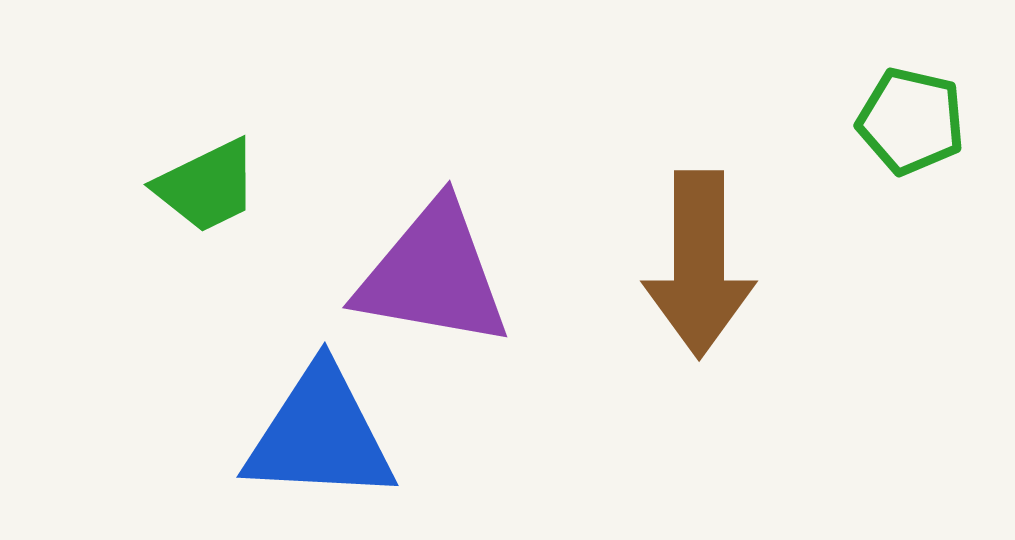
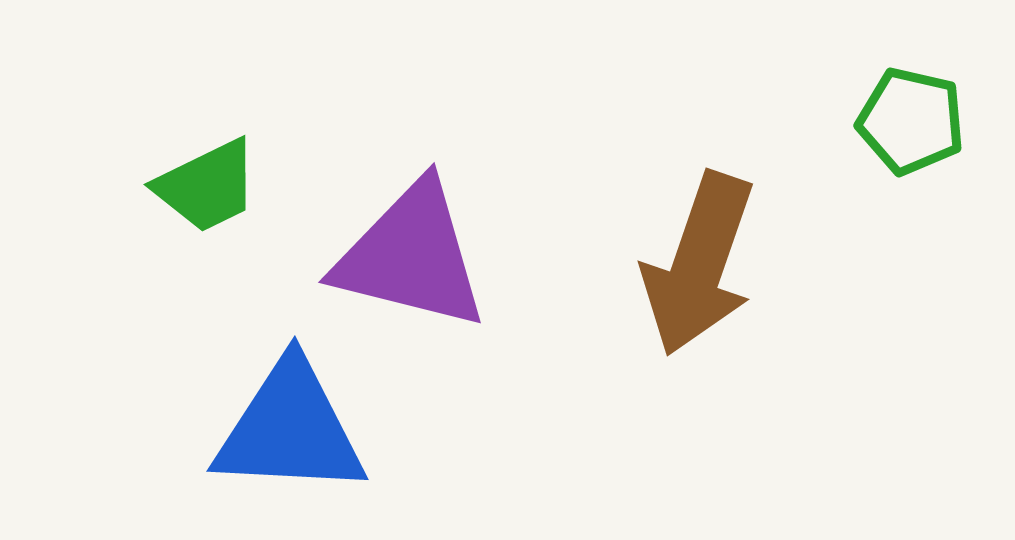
brown arrow: rotated 19 degrees clockwise
purple triangle: moved 22 px left, 19 px up; rotated 4 degrees clockwise
blue triangle: moved 30 px left, 6 px up
